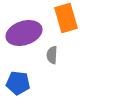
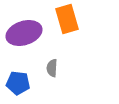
orange rectangle: moved 1 px right, 1 px down
gray semicircle: moved 13 px down
